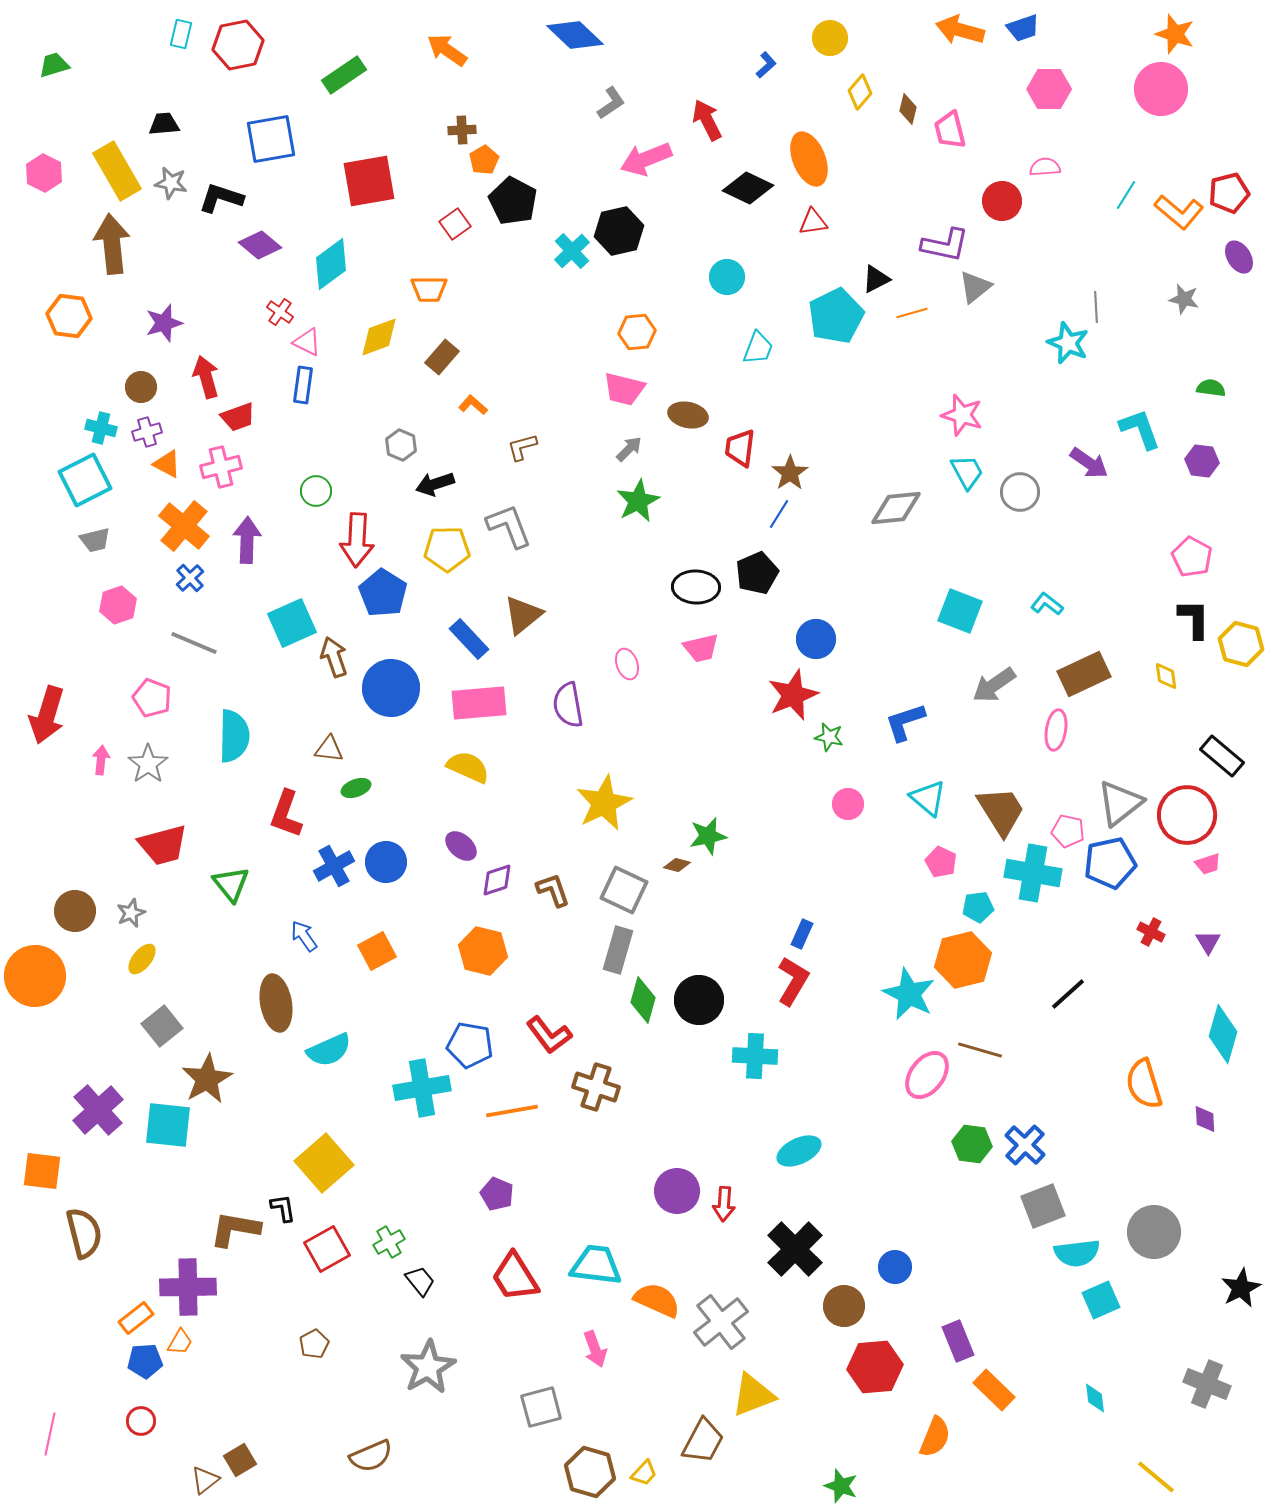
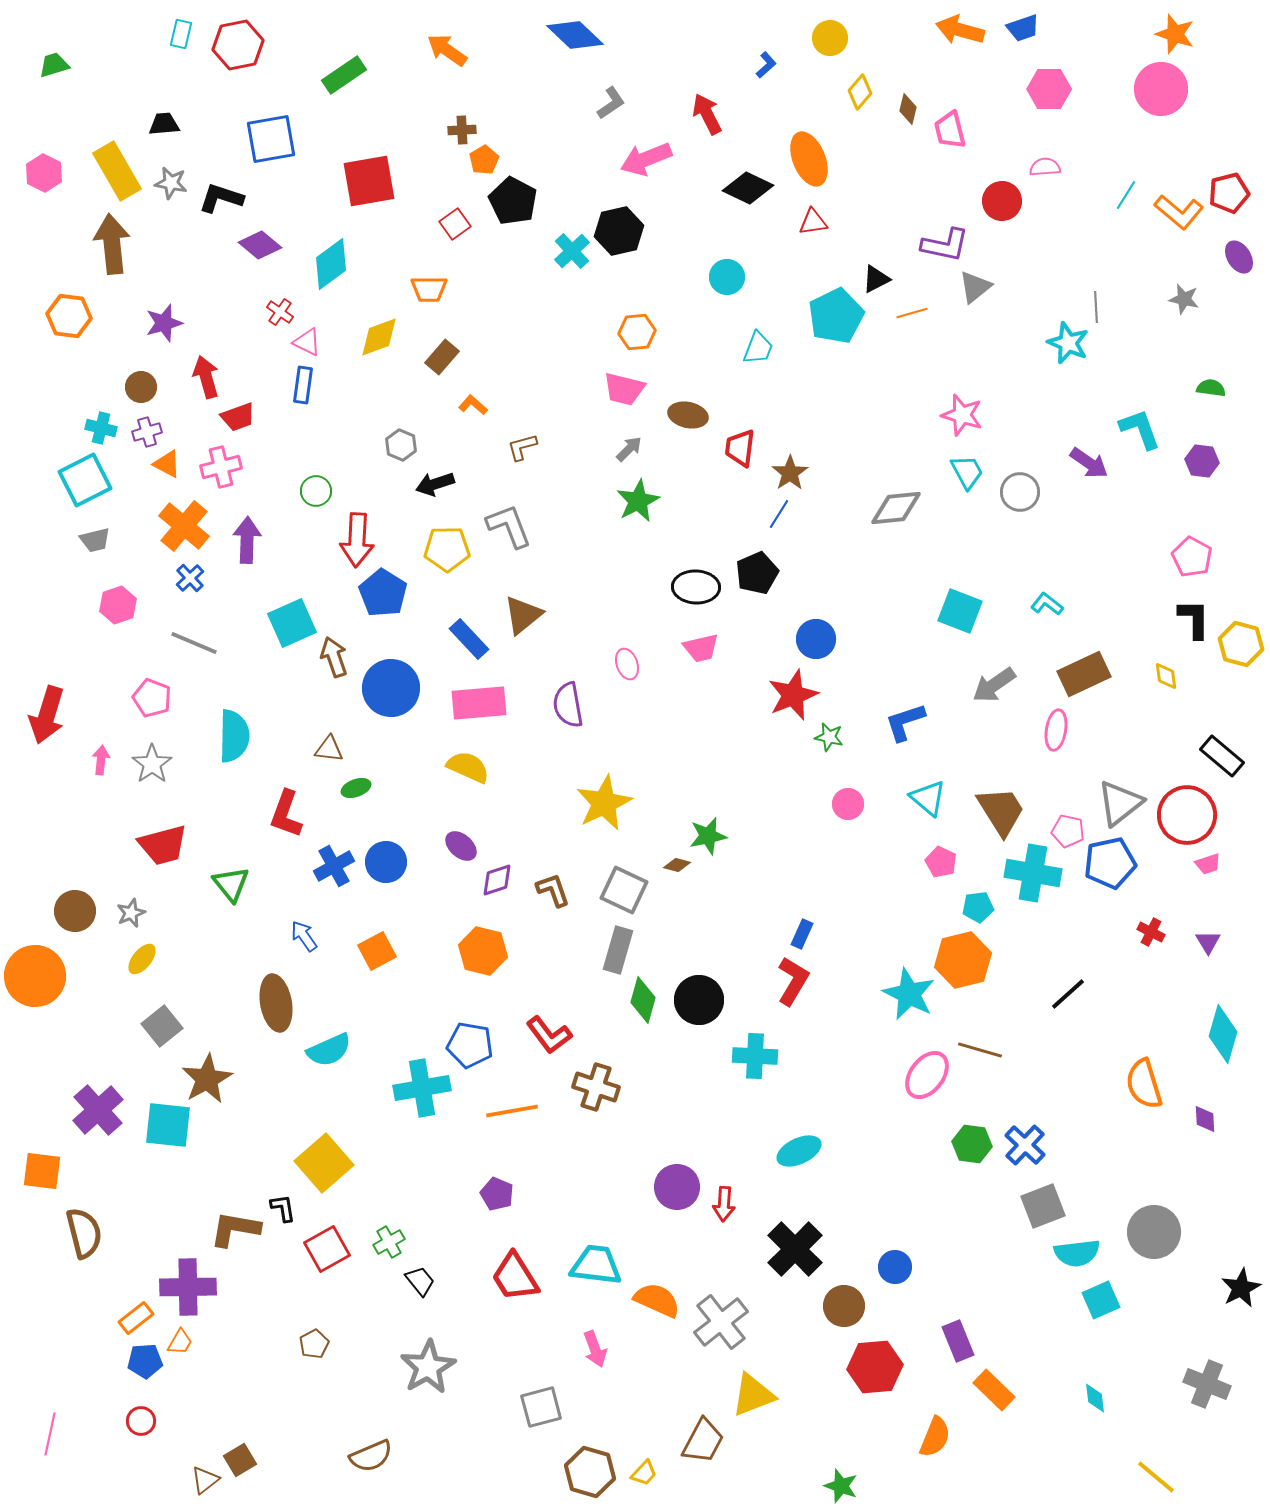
red arrow at (707, 120): moved 6 px up
gray star at (148, 764): moved 4 px right
purple circle at (677, 1191): moved 4 px up
